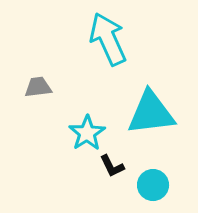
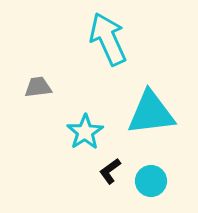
cyan star: moved 2 px left, 1 px up
black L-shape: moved 2 px left, 5 px down; rotated 80 degrees clockwise
cyan circle: moved 2 px left, 4 px up
